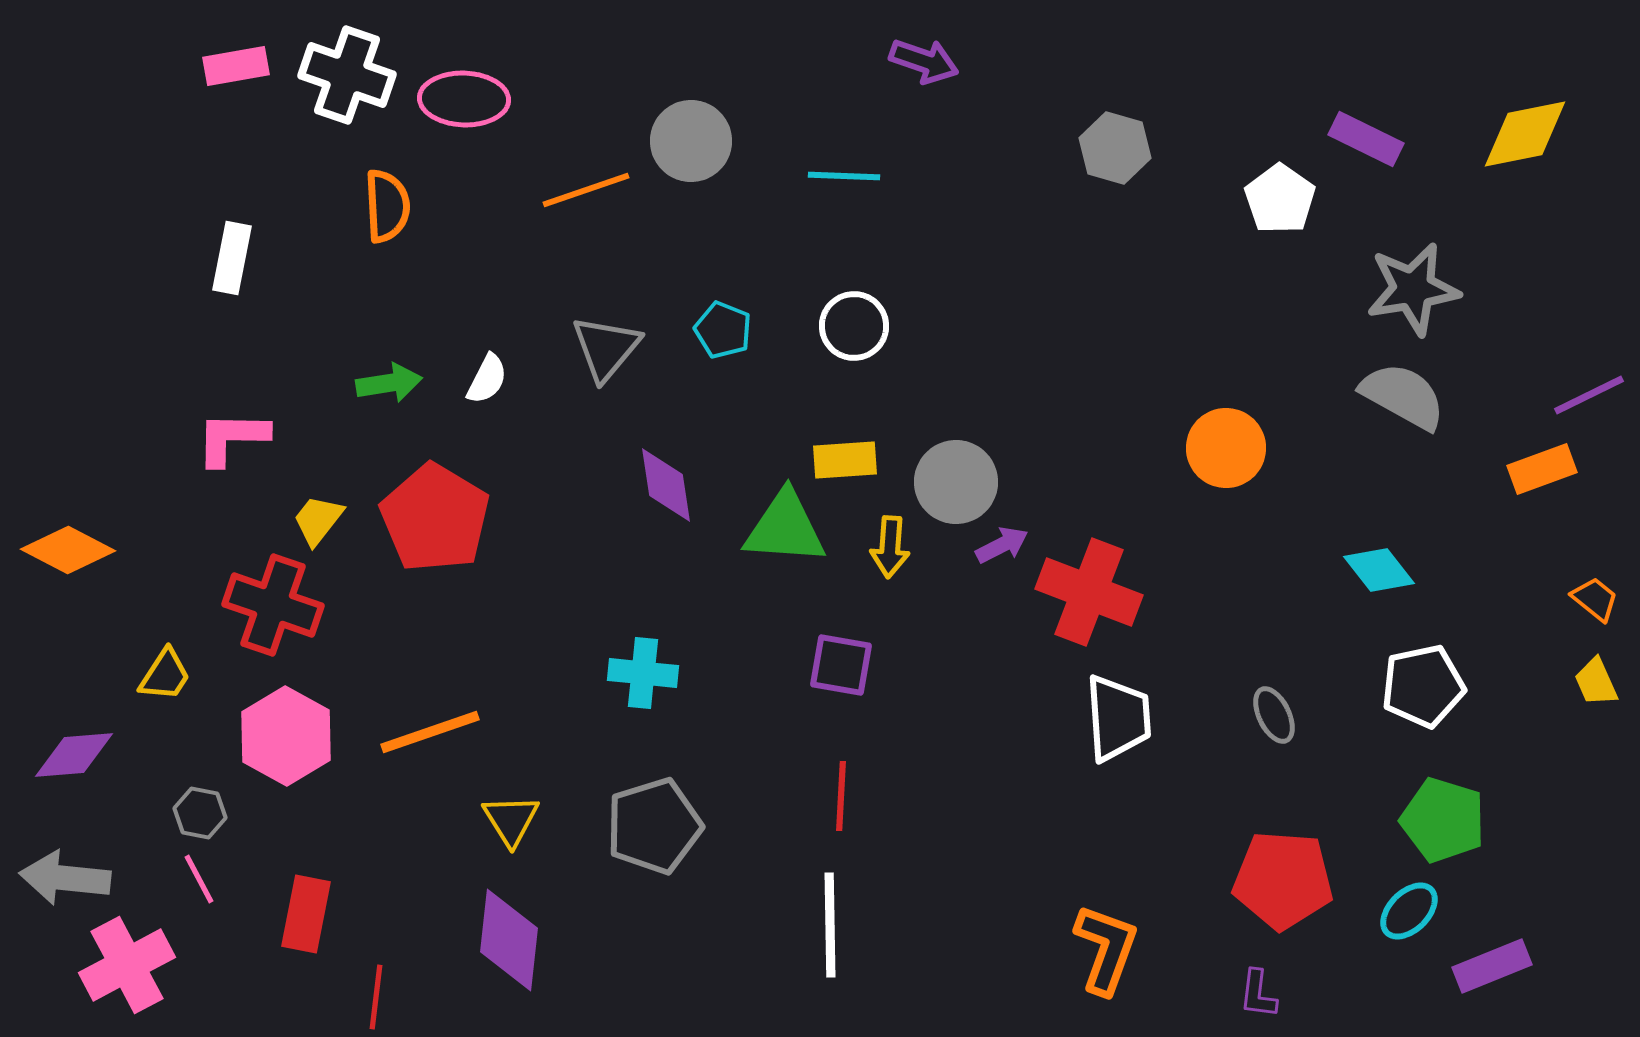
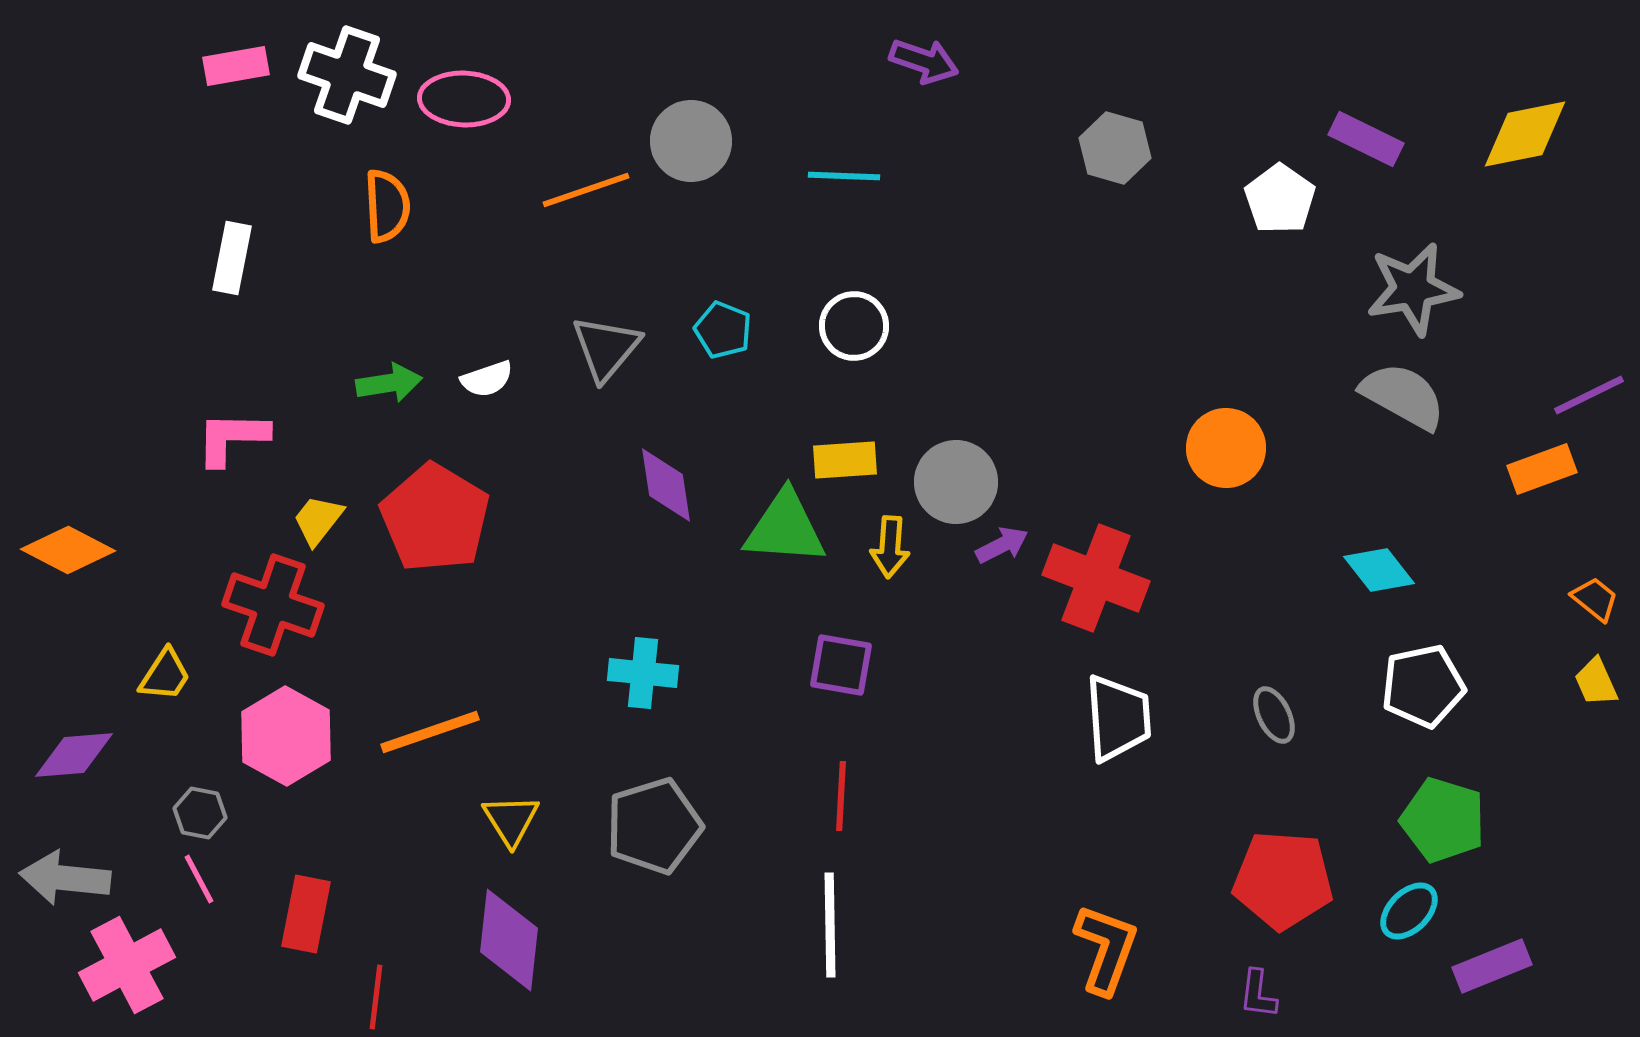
white semicircle at (487, 379): rotated 44 degrees clockwise
red cross at (1089, 592): moved 7 px right, 14 px up
